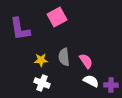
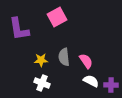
purple L-shape: moved 1 px left
